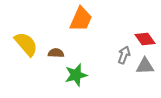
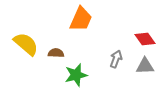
yellow semicircle: rotated 8 degrees counterclockwise
gray arrow: moved 8 px left, 4 px down
